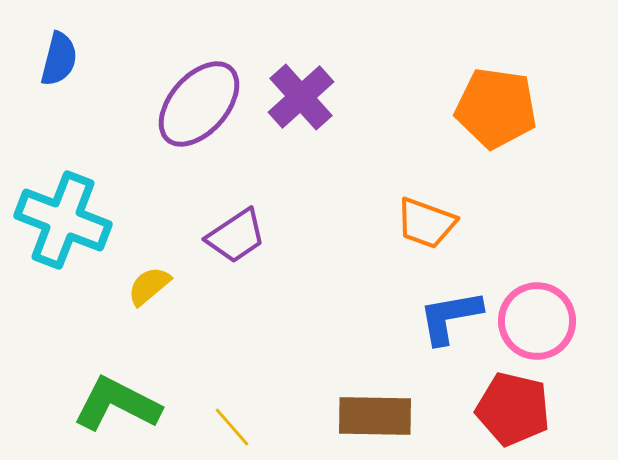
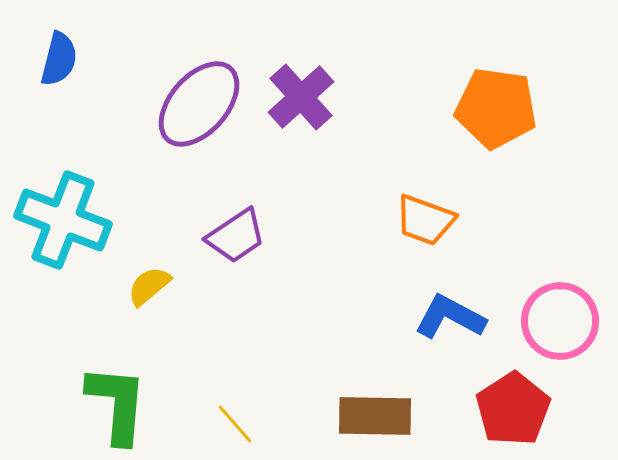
orange trapezoid: moved 1 px left, 3 px up
blue L-shape: rotated 38 degrees clockwise
pink circle: moved 23 px right
green L-shape: rotated 68 degrees clockwise
red pentagon: rotated 26 degrees clockwise
yellow line: moved 3 px right, 3 px up
